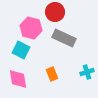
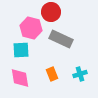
red circle: moved 4 px left
gray rectangle: moved 3 px left, 1 px down
cyan square: rotated 30 degrees counterclockwise
cyan cross: moved 7 px left, 2 px down
pink diamond: moved 2 px right, 1 px up
